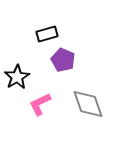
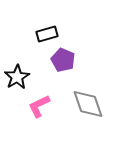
pink L-shape: moved 1 px left, 2 px down
